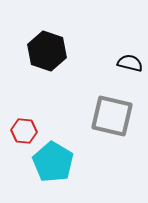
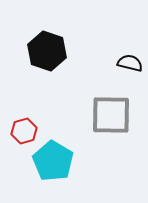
gray square: moved 1 px left, 1 px up; rotated 12 degrees counterclockwise
red hexagon: rotated 20 degrees counterclockwise
cyan pentagon: moved 1 px up
